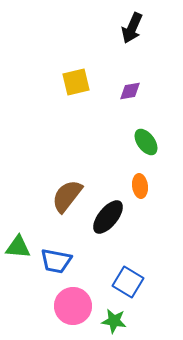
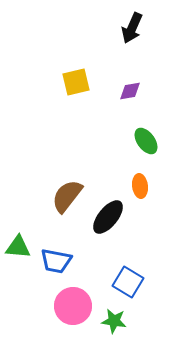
green ellipse: moved 1 px up
